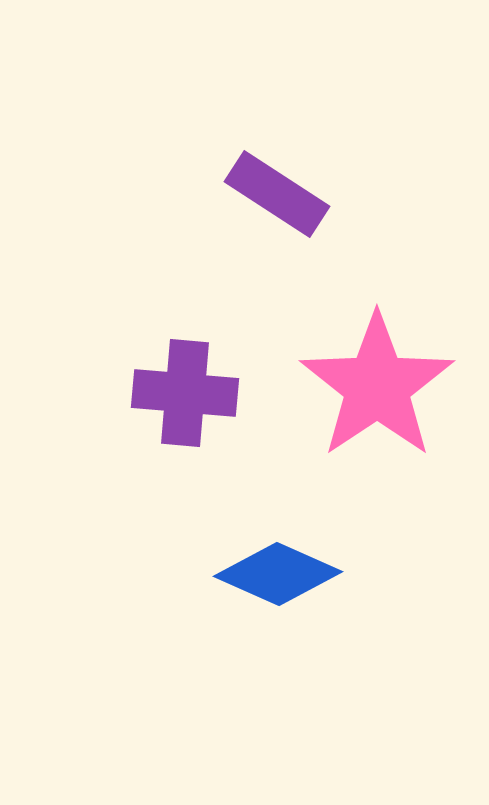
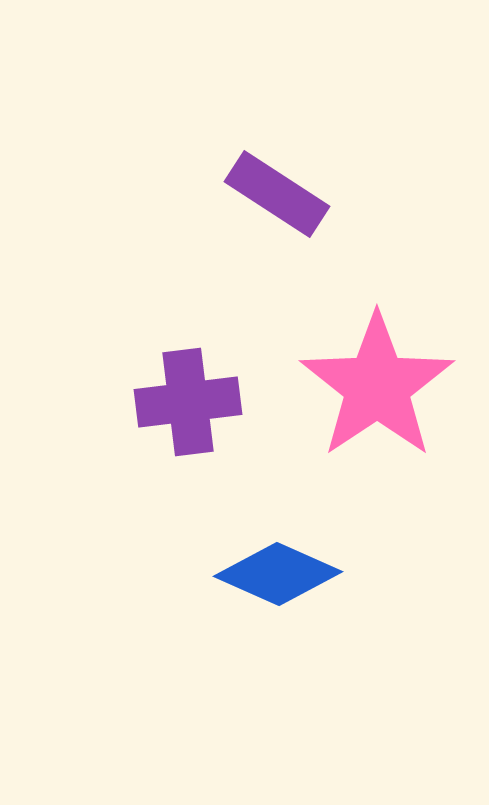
purple cross: moved 3 px right, 9 px down; rotated 12 degrees counterclockwise
